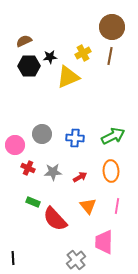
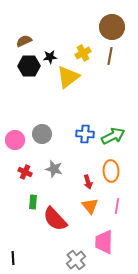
yellow triangle: rotated 15 degrees counterclockwise
blue cross: moved 10 px right, 4 px up
pink circle: moved 5 px up
red cross: moved 3 px left, 4 px down
gray star: moved 1 px right, 3 px up; rotated 18 degrees clockwise
red arrow: moved 8 px right, 5 px down; rotated 104 degrees clockwise
green rectangle: rotated 72 degrees clockwise
orange triangle: moved 2 px right
